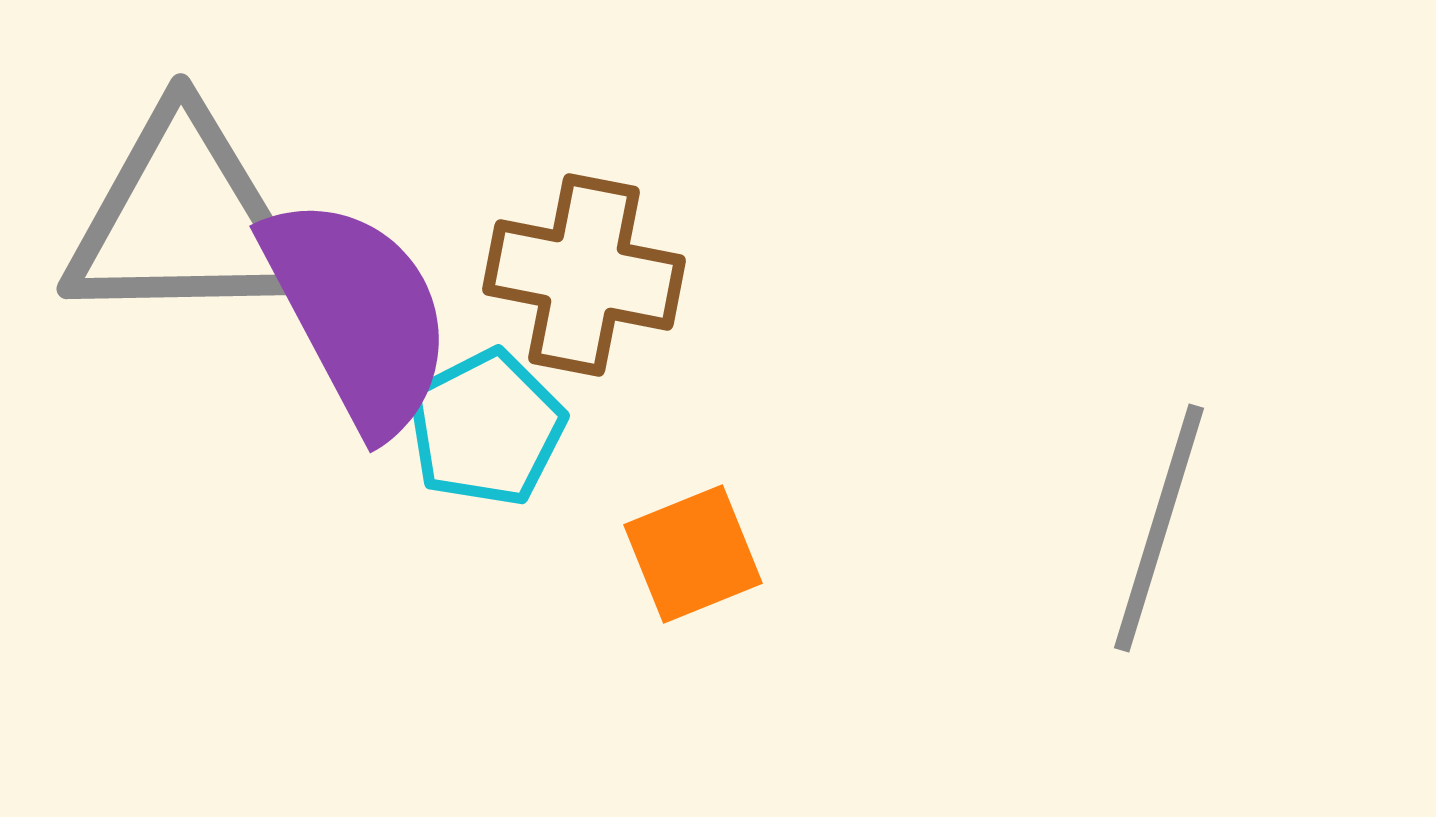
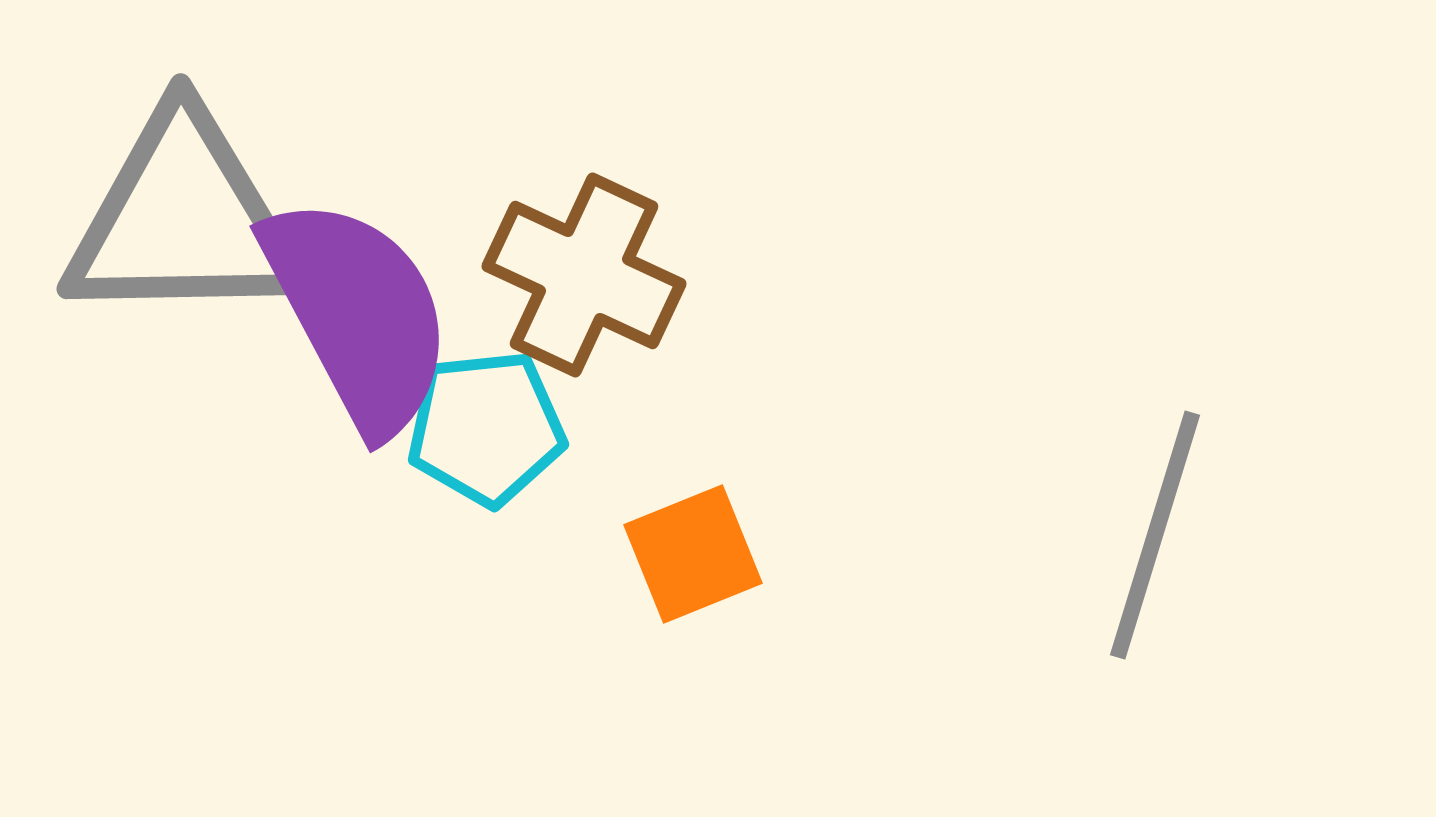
brown cross: rotated 14 degrees clockwise
cyan pentagon: rotated 21 degrees clockwise
gray line: moved 4 px left, 7 px down
